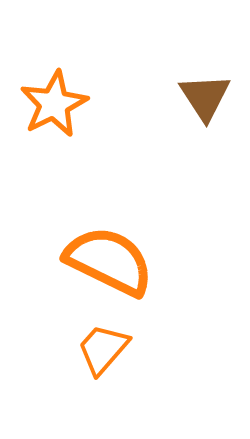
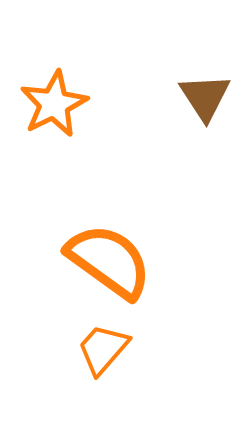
orange semicircle: rotated 10 degrees clockwise
